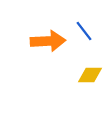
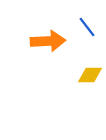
blue line: moved 3 px right, 4 px up
